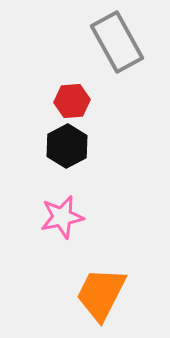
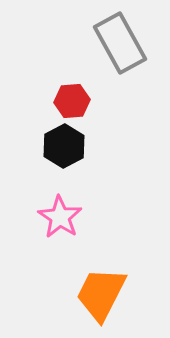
gray rectangle: moved 3 px right, 1 px down
black hexagon: moved 3 px left
pink star: moved 2 px left; rotated 27 degrees counterclockwise
